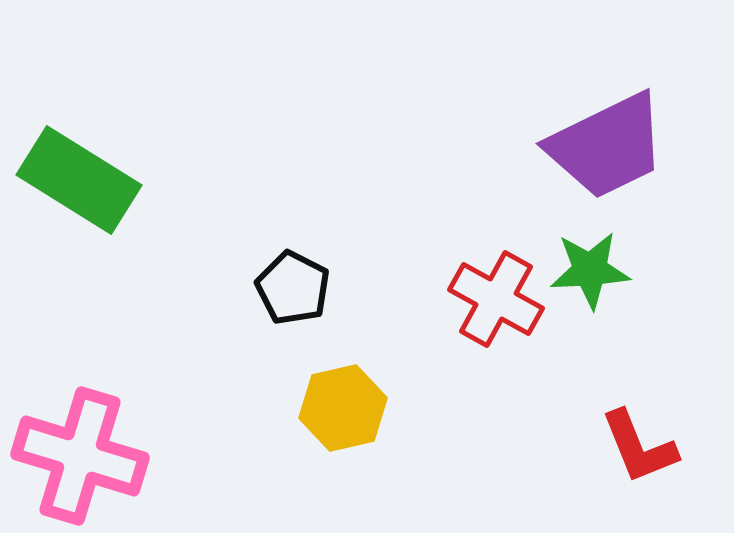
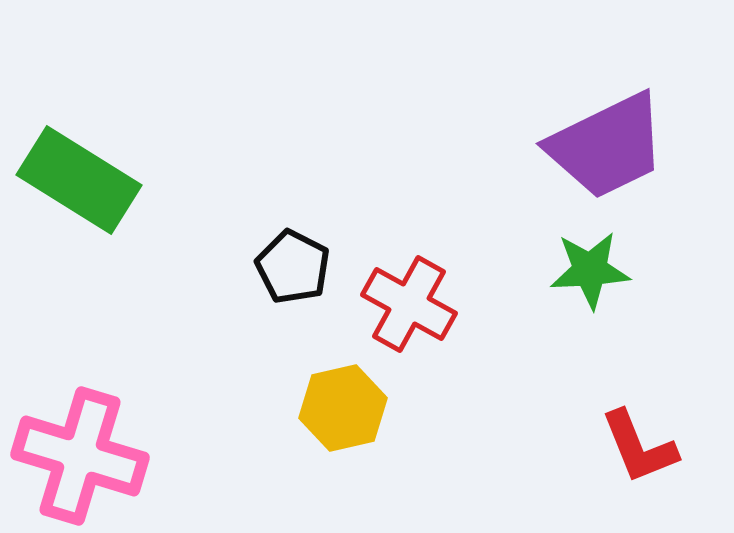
black pentagon: moved 21 px up
red cross: moved 87 px left, 5 px down
